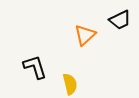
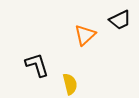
black L-shape: moved 2 px right, 2 px up
